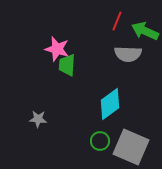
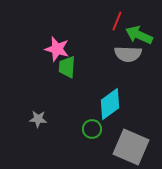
green arrow: moved 6 px left, 4 px down
green trapezoid: moved 2 px down
green circle: moved 8 px left, 12 px up
